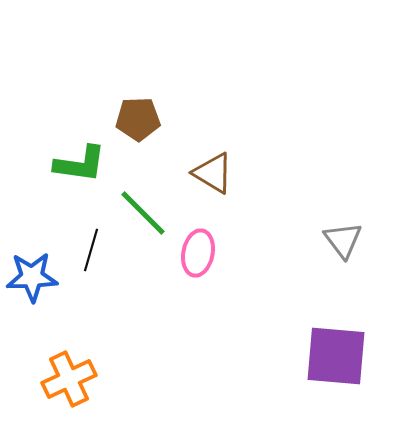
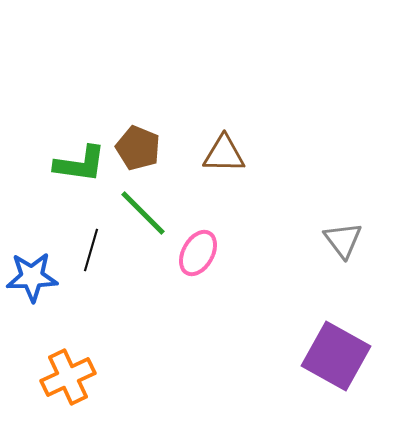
brown pentagon: moved 29 px down; rotated 24 degrees clockwise
brown triangle: moved 11 px right, 19 px up; rotated 30 degrees counterclockwise
pink ellipse: rotated 18 degrees clockwise
purple square: rotated 24 degrees clockwise
orange cross: moved 1 px left, 2 px up
